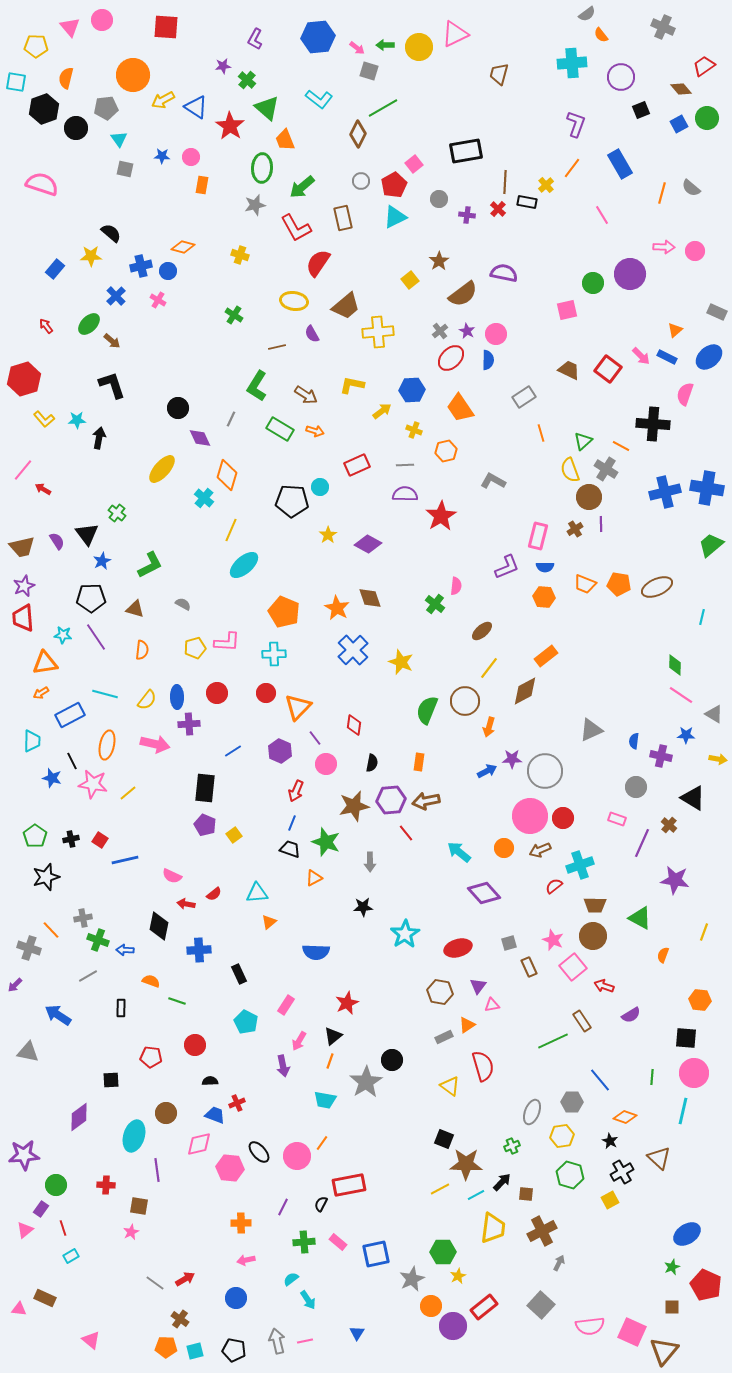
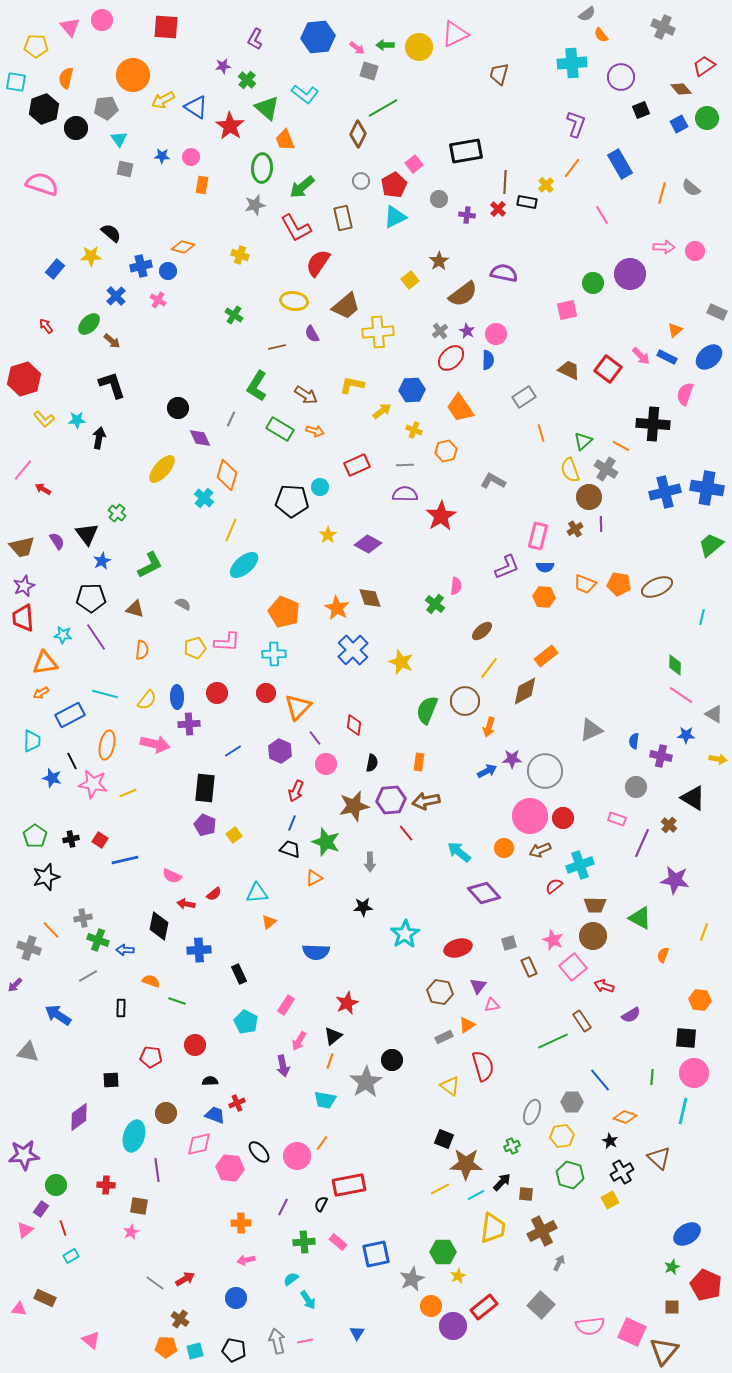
cyan L-shape at (319, 99): moved 14 px left, 5 px up
yellow line at (128, 793): rotated 18 degrees clockwise
